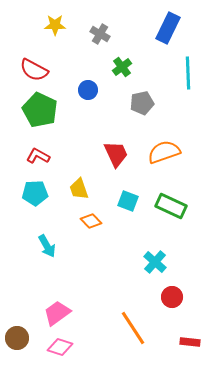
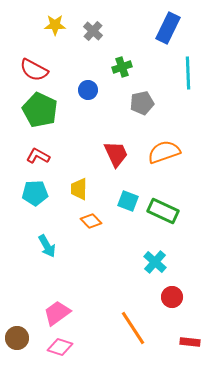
gray cross: moved 7 px left, 3 px up; rotated 12 degrees clockwise
green cross: rotated 18 degrees clockwise
yellow trapezoid: rotated 20 degrees clockwise
green rectangle: moved 8 px left, 5 px down
